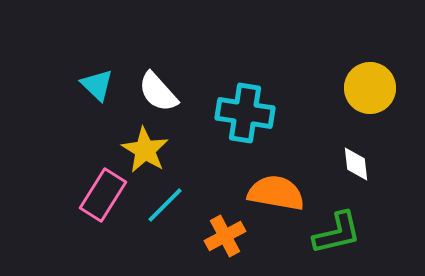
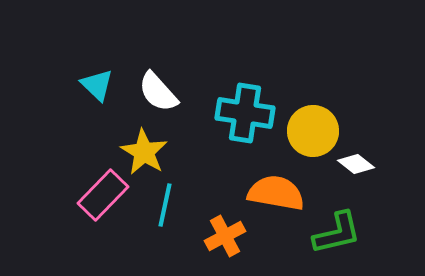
yellow circle: moved 57 px left, 43 px down
yellow star: moved 1 px left, 2 px down
white diamond: rotated 45 degrees counterclockwise
pink rectangle: rotated 12 degrees clockwise
cyan line: rotated 33 degrees counterclockwise
